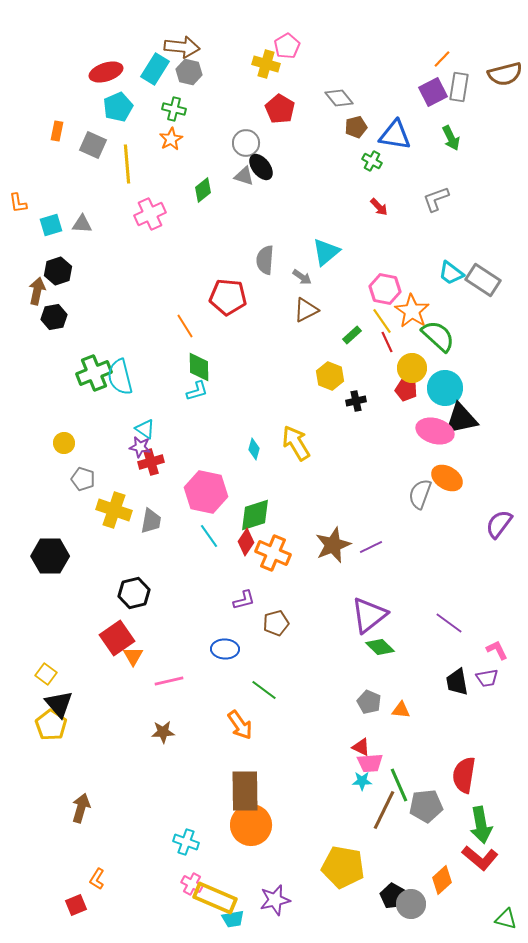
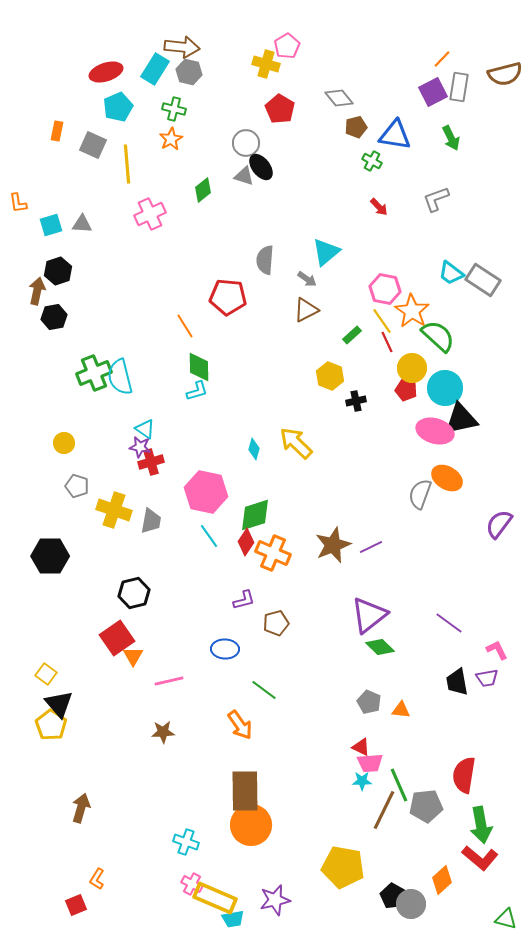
gray arrow at (302, 277): moved 5 px right, 2 px down
yellow arrow at (296, 443): rotated 15 degrees counterclockwise
gray pentagon at (83, 479): moved 6 px left, 7 px down
